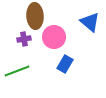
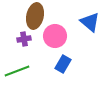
brown ellipse: rotated 15 degrees clockwise
pink circle: moved 1 px right, 1 px up
blue rectangle: moved 2 px left
